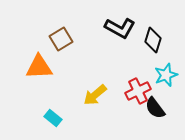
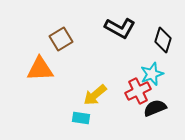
black diamond: moved 10 px right
orange triangle: moved 1 px right, 2 px down
cyan star: moved 14 px left, 1 px up
black semicircle: rotated 105 degrees clockwise
cyan rectangle: moved 28 px right; rotated 30 degrees counterclockwise
